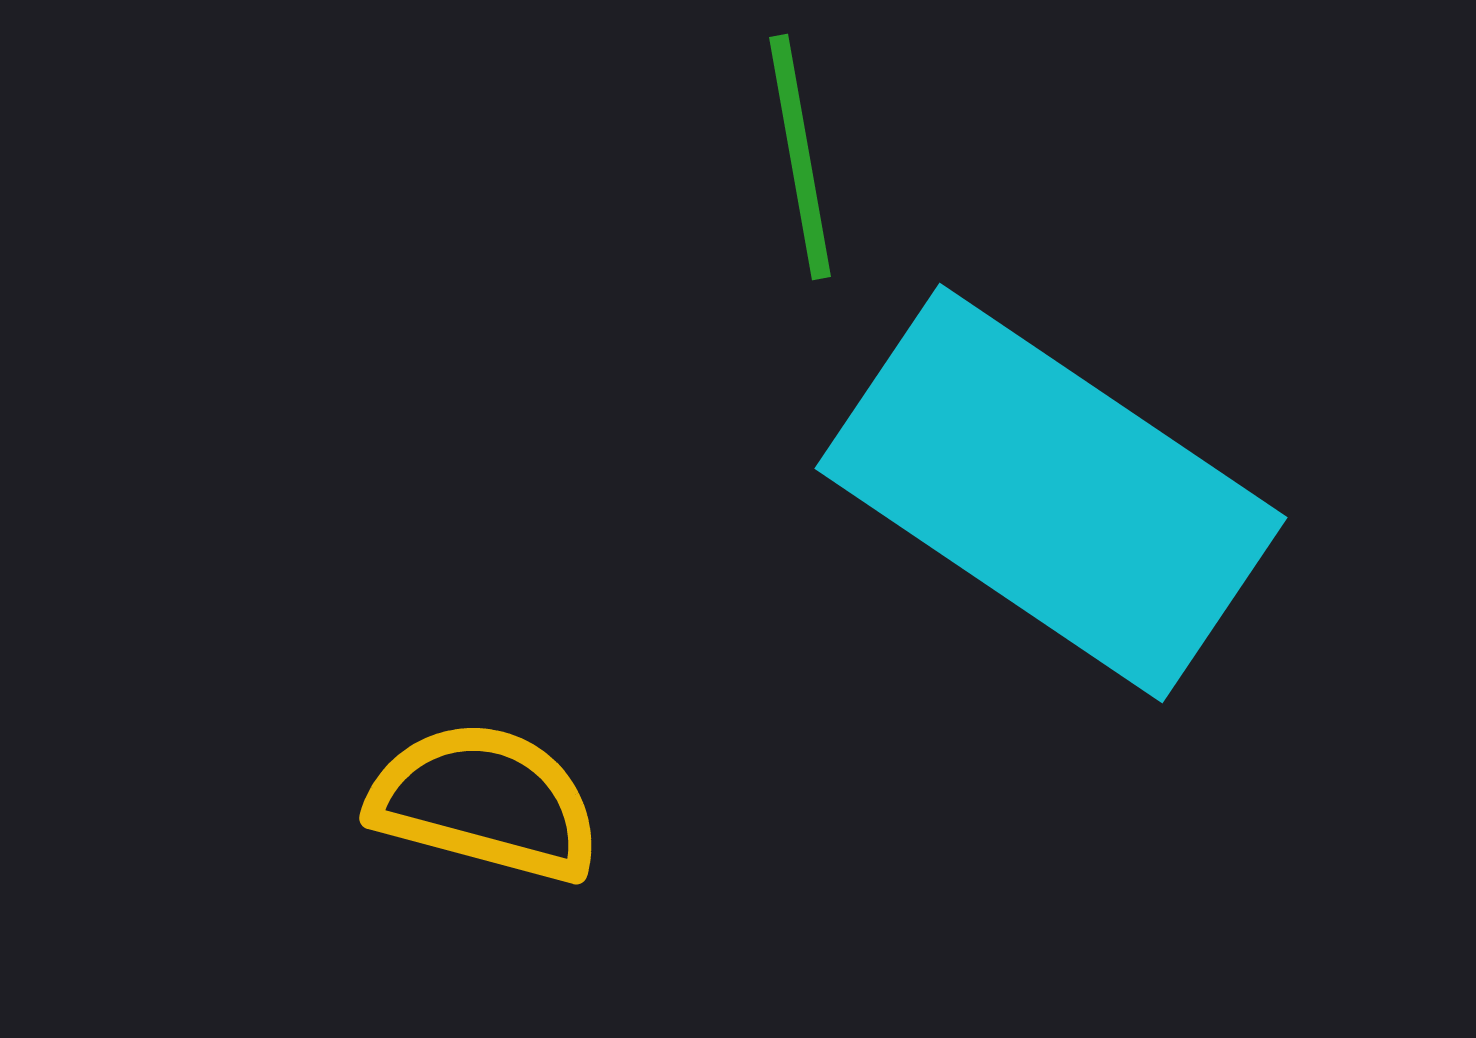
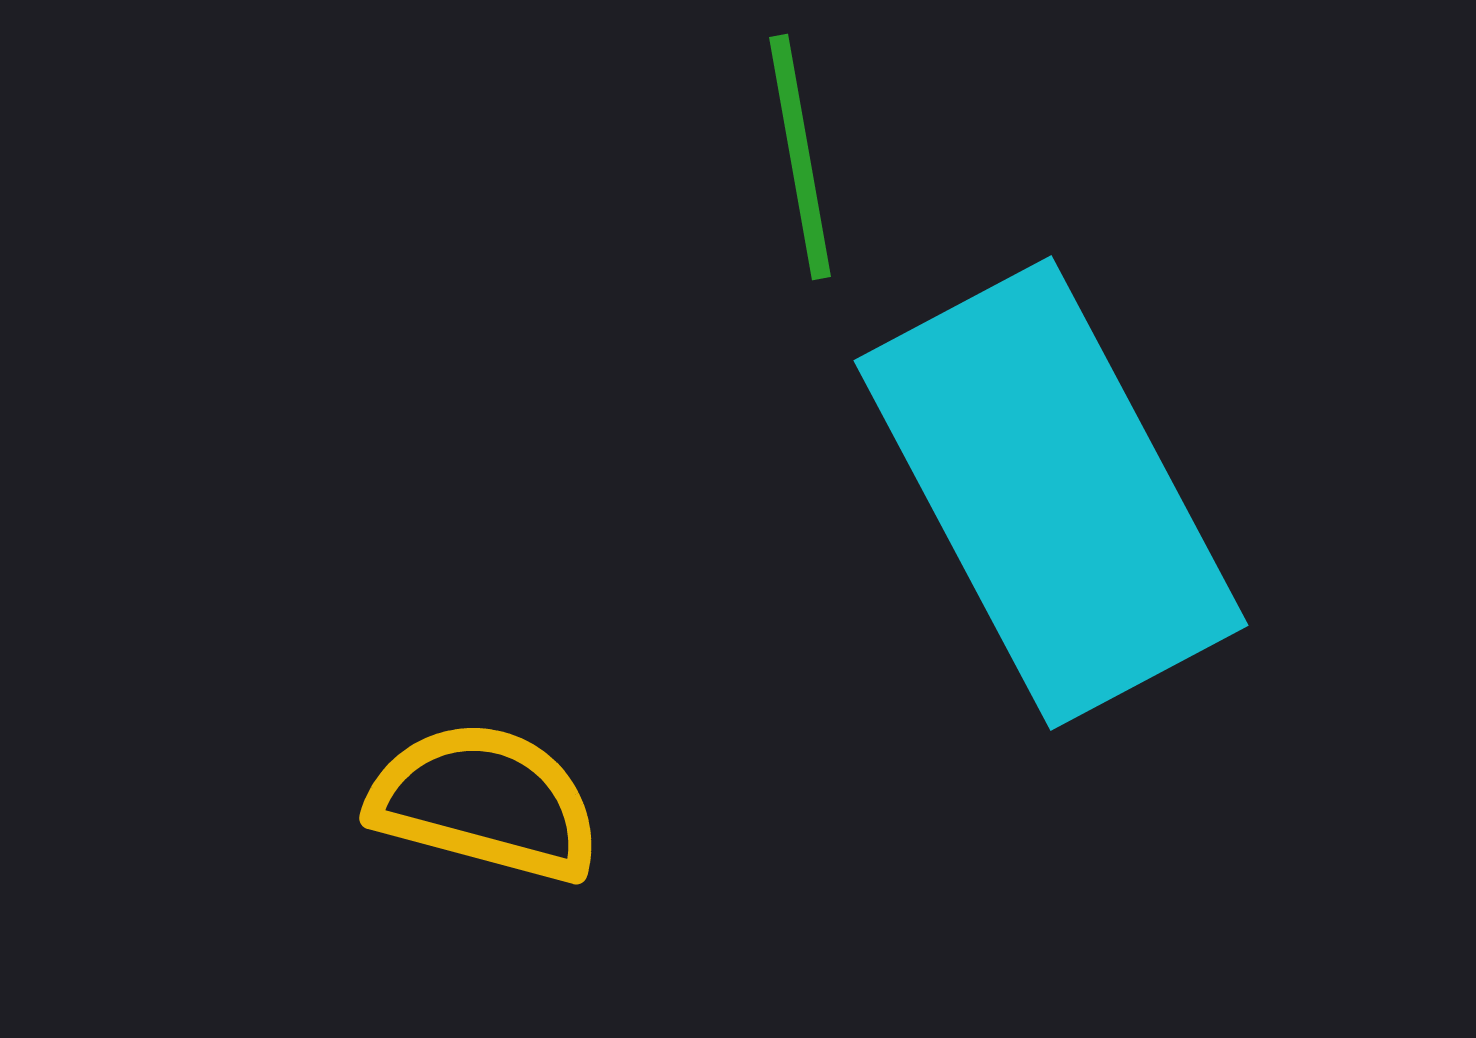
cyan rectangle: rotated 28 degrees clockwise
